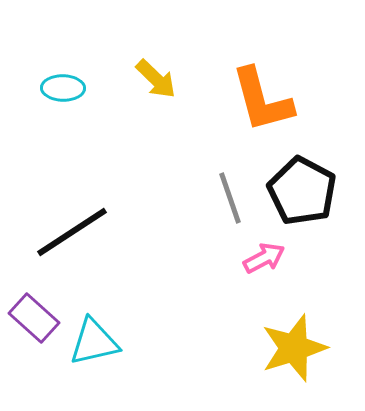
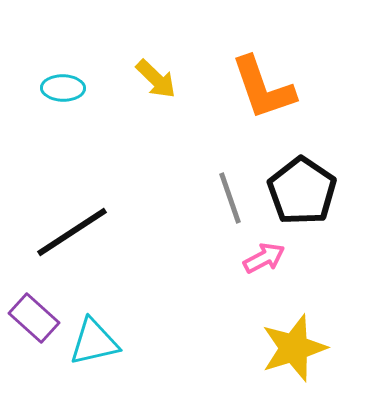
orange L-shape: moved 1 px right, 12 px up; rotated 4 degrees counterclockwise
black pentagon: rotated 6 degrees clockwise
